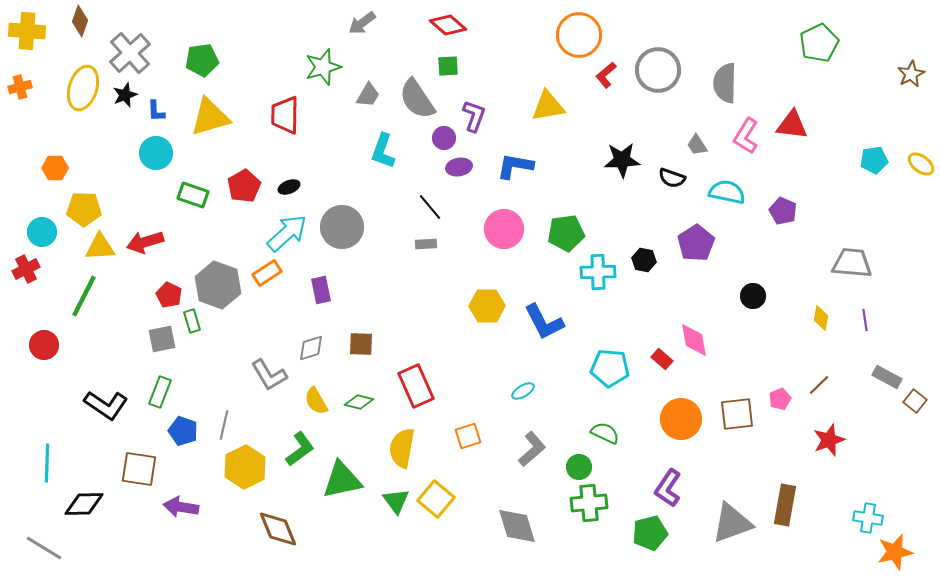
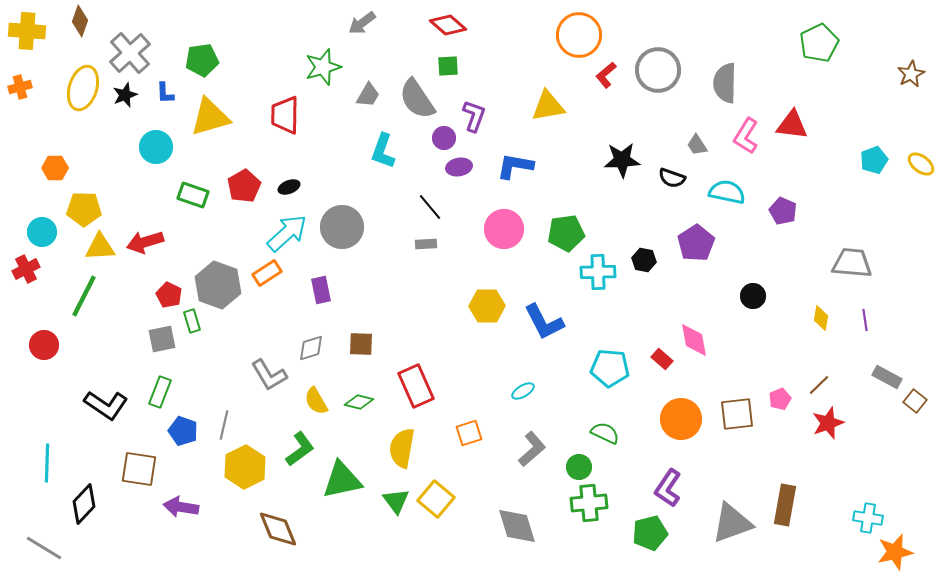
blue L-shape at (156, 111): moved 9 px right, 18 px up
cyan circle at (156, 153): moved 6 px up
cyan pentagon at (874, 160): rotated 12 degrees counterclockwise
orange square at (468, 436): moved 1 px right, 3 px up
red star at (829, 440): moved 1 px left, 17 px up
black diamond at (84, 504): rotated 45 degrees counterclockwise
